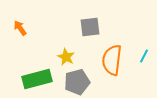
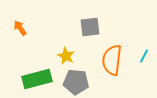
yellow star: moved 1 px up
gray pentagon: moved 1 px left; rotated 20 degrees clockwise
